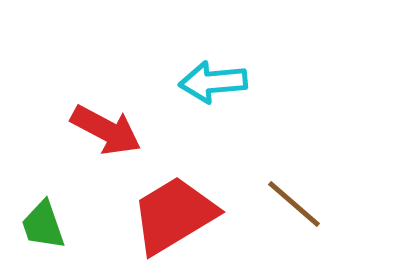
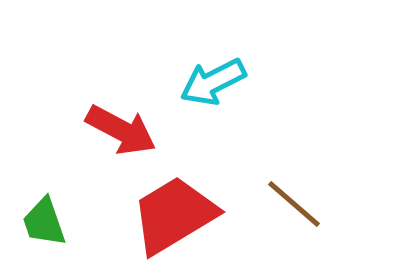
cyan arrow: rotated 22 degrees counterclockwise
red arrow: moved 15 px right
green trapezoid: moved 1 px right, 3 px up
